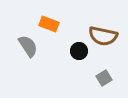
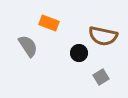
orange rectangle: moved 1 px up
black circle: moved 2 px down
gray square: moved 3 px left, 1 px up
